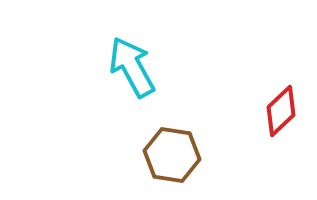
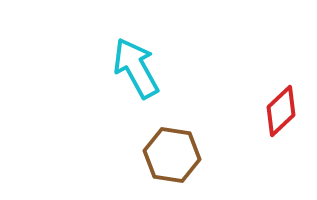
cyan arrow: moved 4 px right, 1 px down
